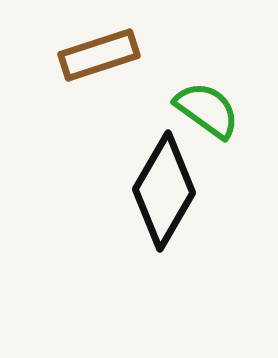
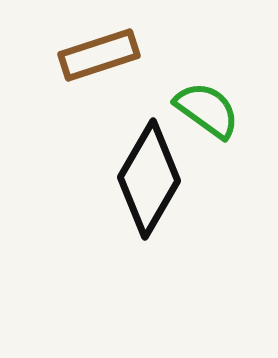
black diamond: moved 15 px left, 12 px up
